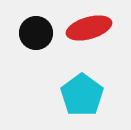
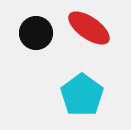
red ellipse: rotated 51 degrees clockwise
